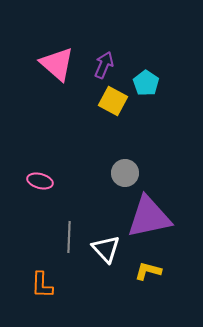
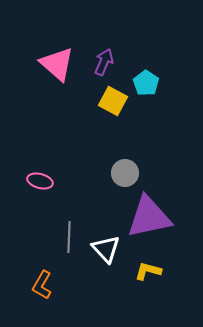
purple arrow: moved 3 px up
orange L-shape: rotated 28 degrees clockwise
